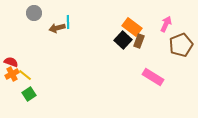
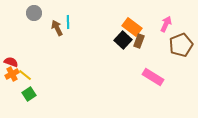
brown arrow: rotated 77 degrees clockwise
